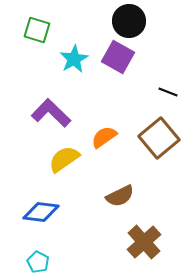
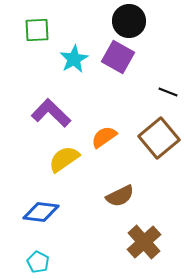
green square: rotated 20 degrees counterclockwise
